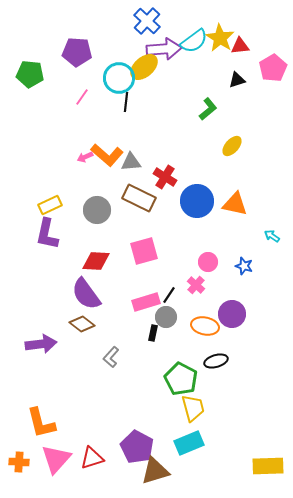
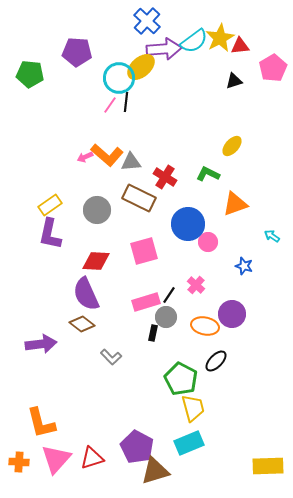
yellow star at (220, 38): rotated 12 degrees clockwise
yellow ellipse at (144, 67): moved 3 px left
black triangle at (237, 80): moved 3 px left, 1 px down
pink line at (82, 97): moved 28 px right, 8 px down
green L-shape at (208, 109): moved 65 px down; rotated 115 degrees counterclockwise
blue circle at (197, 201): moved 9 px left, 23 px down
orange triangle at (235, 204): rotated 32 degrees counterclockwise
yellow rectangle at (50, 205): rotated 10 degrees counterclockwise
purple L-shape at (47, 234): moved 3 px right
pink circle at (208, 262): moved 20 px up
purple semicircle at (86, 294): rotated 12 degrees clockwise
gray L-shape at (111, 357): rotated 85 degrees counterclockwise
black ellipse at (216, 361): rotated 30 degrees counterclockwise
